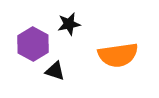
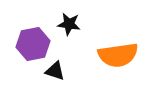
black star: rotated 20 degrees clockwise
purple hexagon: rotated 20 degrees clockwise
